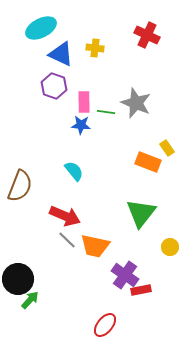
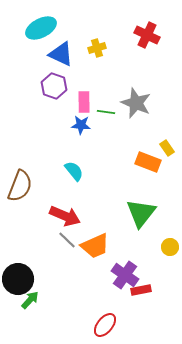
yellow cross: moved 2 px right; rotated 24 degrees counterclockwise
orange trapezoid: rotated 36 degrees counterclockwise
